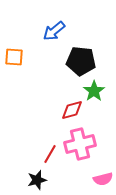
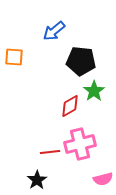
red diamond: moved 2 px left, 4 px up; rotated 15 degrees counterclockwise
red line: moved 2 px up; rotated 54 degrees clockwise
black star: rotated 18 degrees counterclockwise
